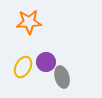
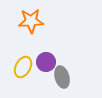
orange star: moved 2 px right, 1 px up
